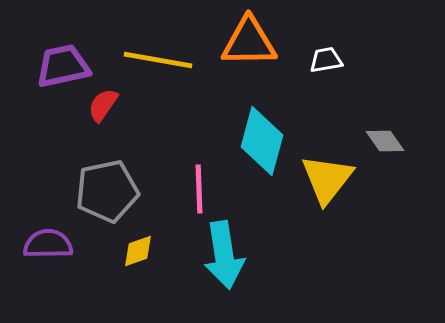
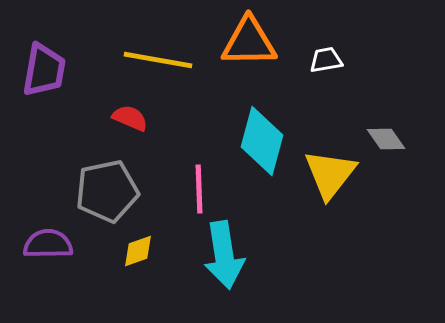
purple trapezoid: moved 19 px left, 4 px down; rotated 112 degrees clockwise
red semicircle: moved 27 px right, 13 px down; rotated 78 degrees clockwise
gray diamond: moved 1 px right, 2 px up
yellow triangle: moved 3 px right, 5 px up
